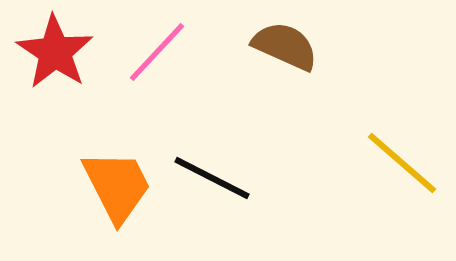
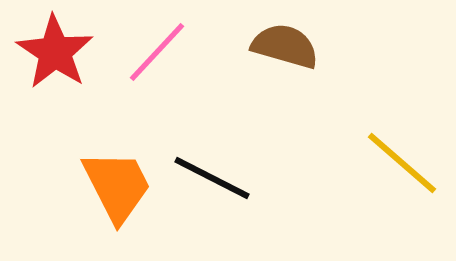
brown semicircle: rotated 8 degrees counterclockwise
